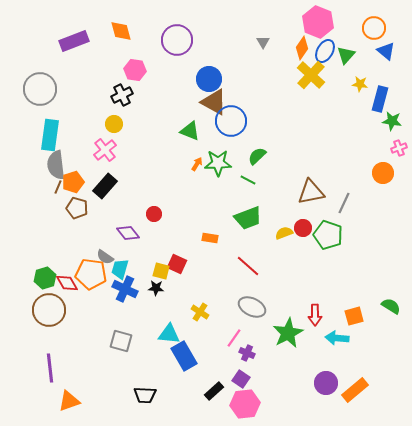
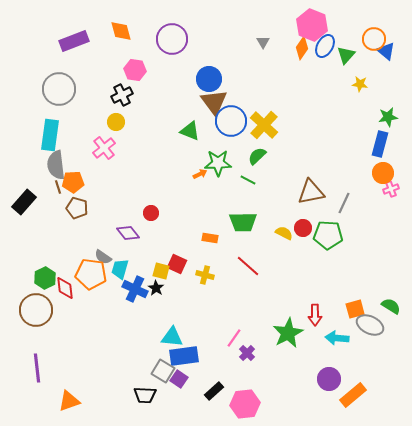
pink hexagon at (318, 22): moved 6 px left, 3 px down
orange circle at (374, 28): moved 11 px down
purple circle at (177, 40): moved 5 px left, 1 px up
blue ellipse at (325, 51): moved 5 px up
yellow cross at (311, 75): moved 47 px left, 50 px down
gray circle at (40, 89): moved 19 px right
blue rectangle at (380, 99): moved 45 px down
brown triangle at (214, 102): rotated 24 degrees clockwise
green star at (392, 121): moved 4 px left, 4 px up; rotated 18 degrees counterclockwise
yellow circle at (114, 124): moved 2 px right, 2 px up
pink cross at (399, 148): moved 8 px left, 41 px down
pink cross at (105, 150): moved 1 px left, 2 px up
orange arrow at (197, 164): moved 3 px right, 10 px down; rotated 32 degrees clockwise
orange pentagon at (73, 182): rotated 15 degrees clockwise
black rectangle at (105, 186): moved 81 px left, 16 px down
brown line at (58, 187): rotated 40 degrees counterclockwise
red circle at (154, 214): moved 3 px left, 1 px up
green trapezoid at (248, 218): moved 5 px left, 4 px down; rotated 20 degrees clockwise
yellow semicircle at (284, 233): rotated 48 degrees clockwise
green pentagon at (328, 235): rotated 16 degrees counterclockwise
gray semicircle at (105, 257): moved 2 px left
green hexagon at (45, 278): rotated 10 degrees counterclockwise
red diamond at (67, 283): moved 2 px left, 5 px down; rotated 25 degrees clockwise
black star at (156, 288): rotated 28 degrees clockwise
blue cross at (125, 289): moved 10 px right
gray ellipse at (252, 307): moved 118 px right, 18 px down
brown circle at (49, 310): moved 13 px left
yellow cross at (200, 312): moved 5 px right, 37 px up; rotated 18 degrees counterclockwise
orange square at (354, 316): moved 1 px right, 7 px up
cyan triangle at (169, 334): moved 3 px right, 3 px down
gray square at (121, 341): moved 42 px right, 30 px down; rotated 15 degrees clockwise
purple cross at (247, 353): rotated 21 degrees clockwise
blue rectangle at (184, 356): rotated 68 degrees counterclockwise
purple line at (50, 368): moved 13 px left
purple square at (241, 379): moved 62 px left
purple circle at (326, 383): moved 3 px right, 4 px up
orange rectangle at (355, 390): moved 2 px left, 5 px down
